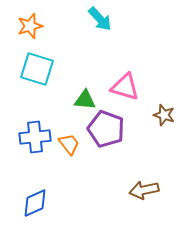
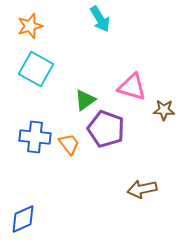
cyan arrow: rotated 12 degrees clockwise
cyan square: moved 1 px left; rotated 12 degrees clockwise
pink triangle: moved 7 px right
green triangle: rotated 40 degrees counterclockwise
brown star: moved 5 px up; rotated 15 degrees counterclockwise
blue cross: rotated 12 degrees clockwise
brown arrow: moved 2 px left, 1 px up
blue diamond: moved 12 px left, 16 px down
